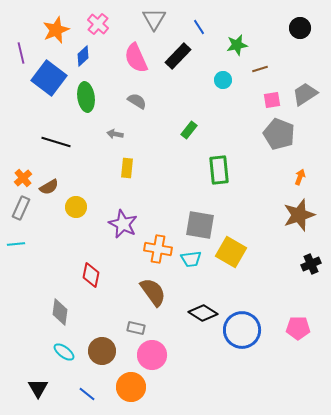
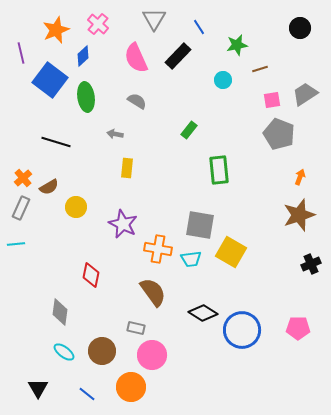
blue square at (49, 78): moved 1 px right, 2 px down
